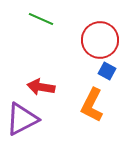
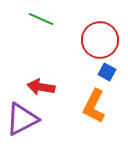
blue square: moved 1 px down
orange L-shape: moved 2 px right, 1 px down
